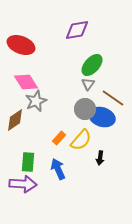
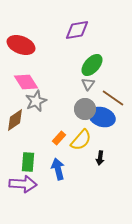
blue arrow: rotated 10 degrees clockwise
